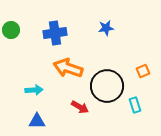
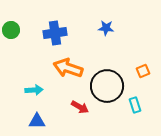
blue star: rotated 14 degrees clockwise
